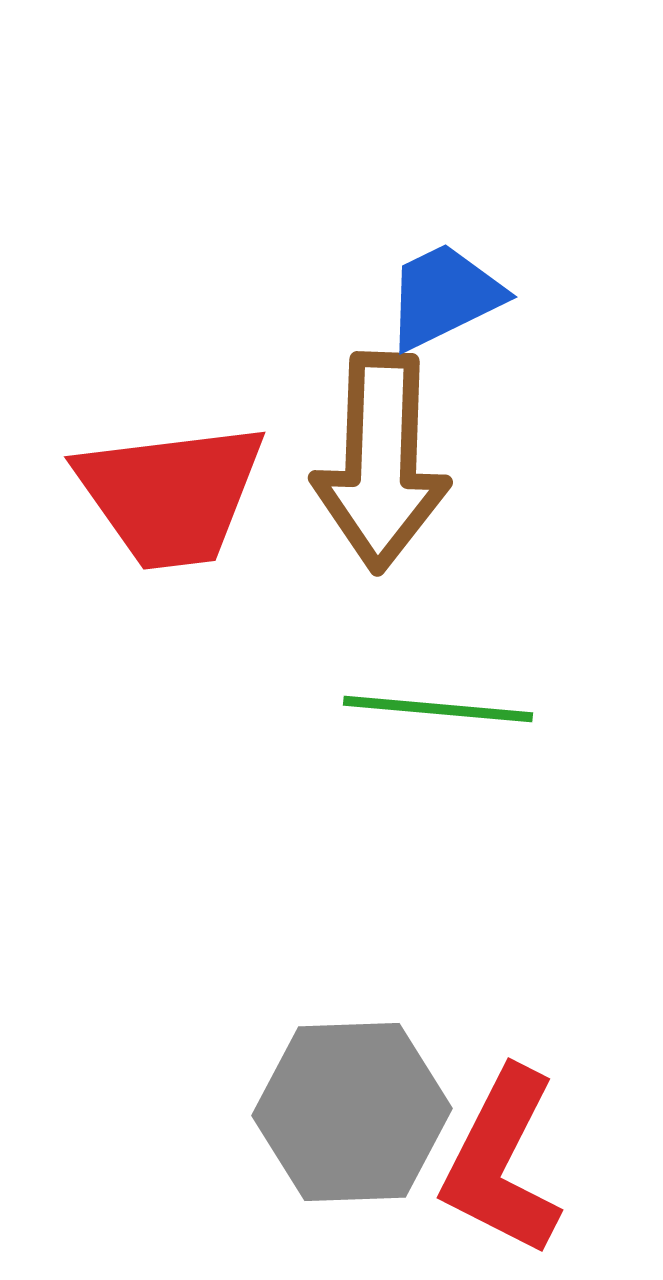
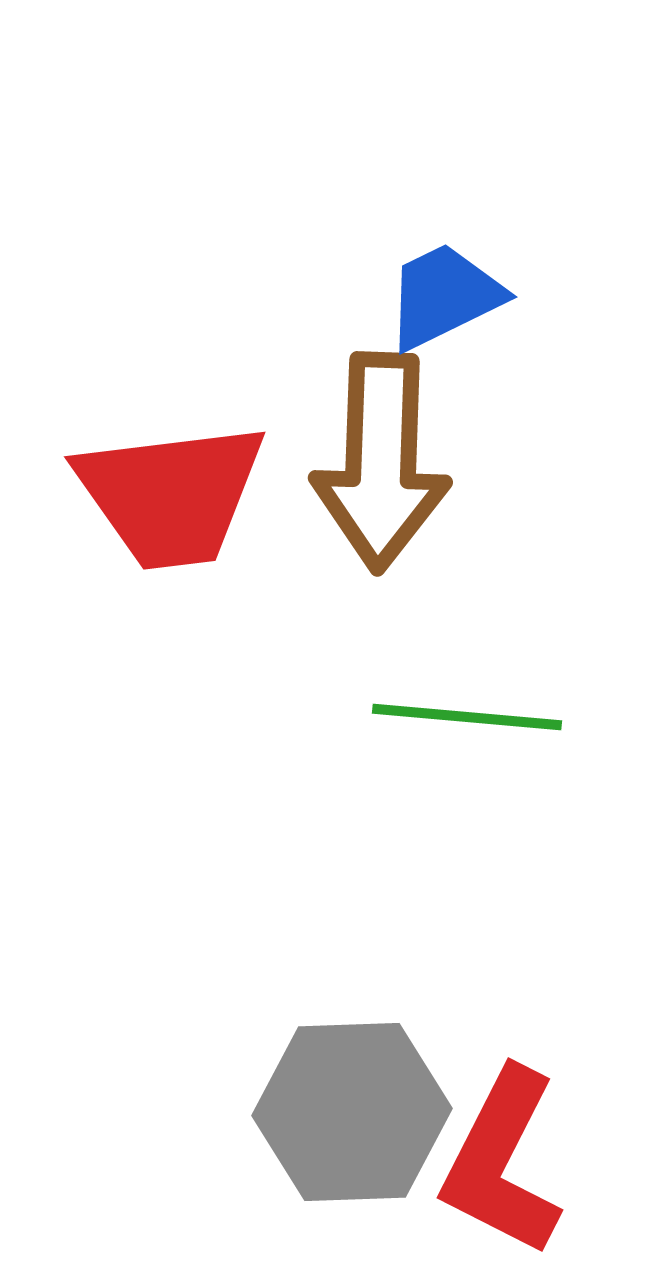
green line: moved 29 px right, 8 px down
